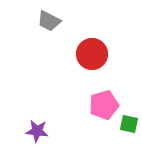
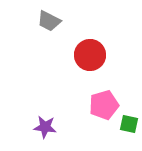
red circle: moved 2 px left, 1 px down
purple star: moved 8 px right, 4 px up
